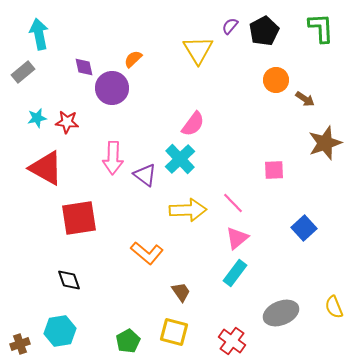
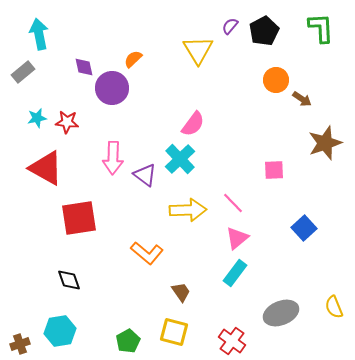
brown arrow: moved 3 px left
